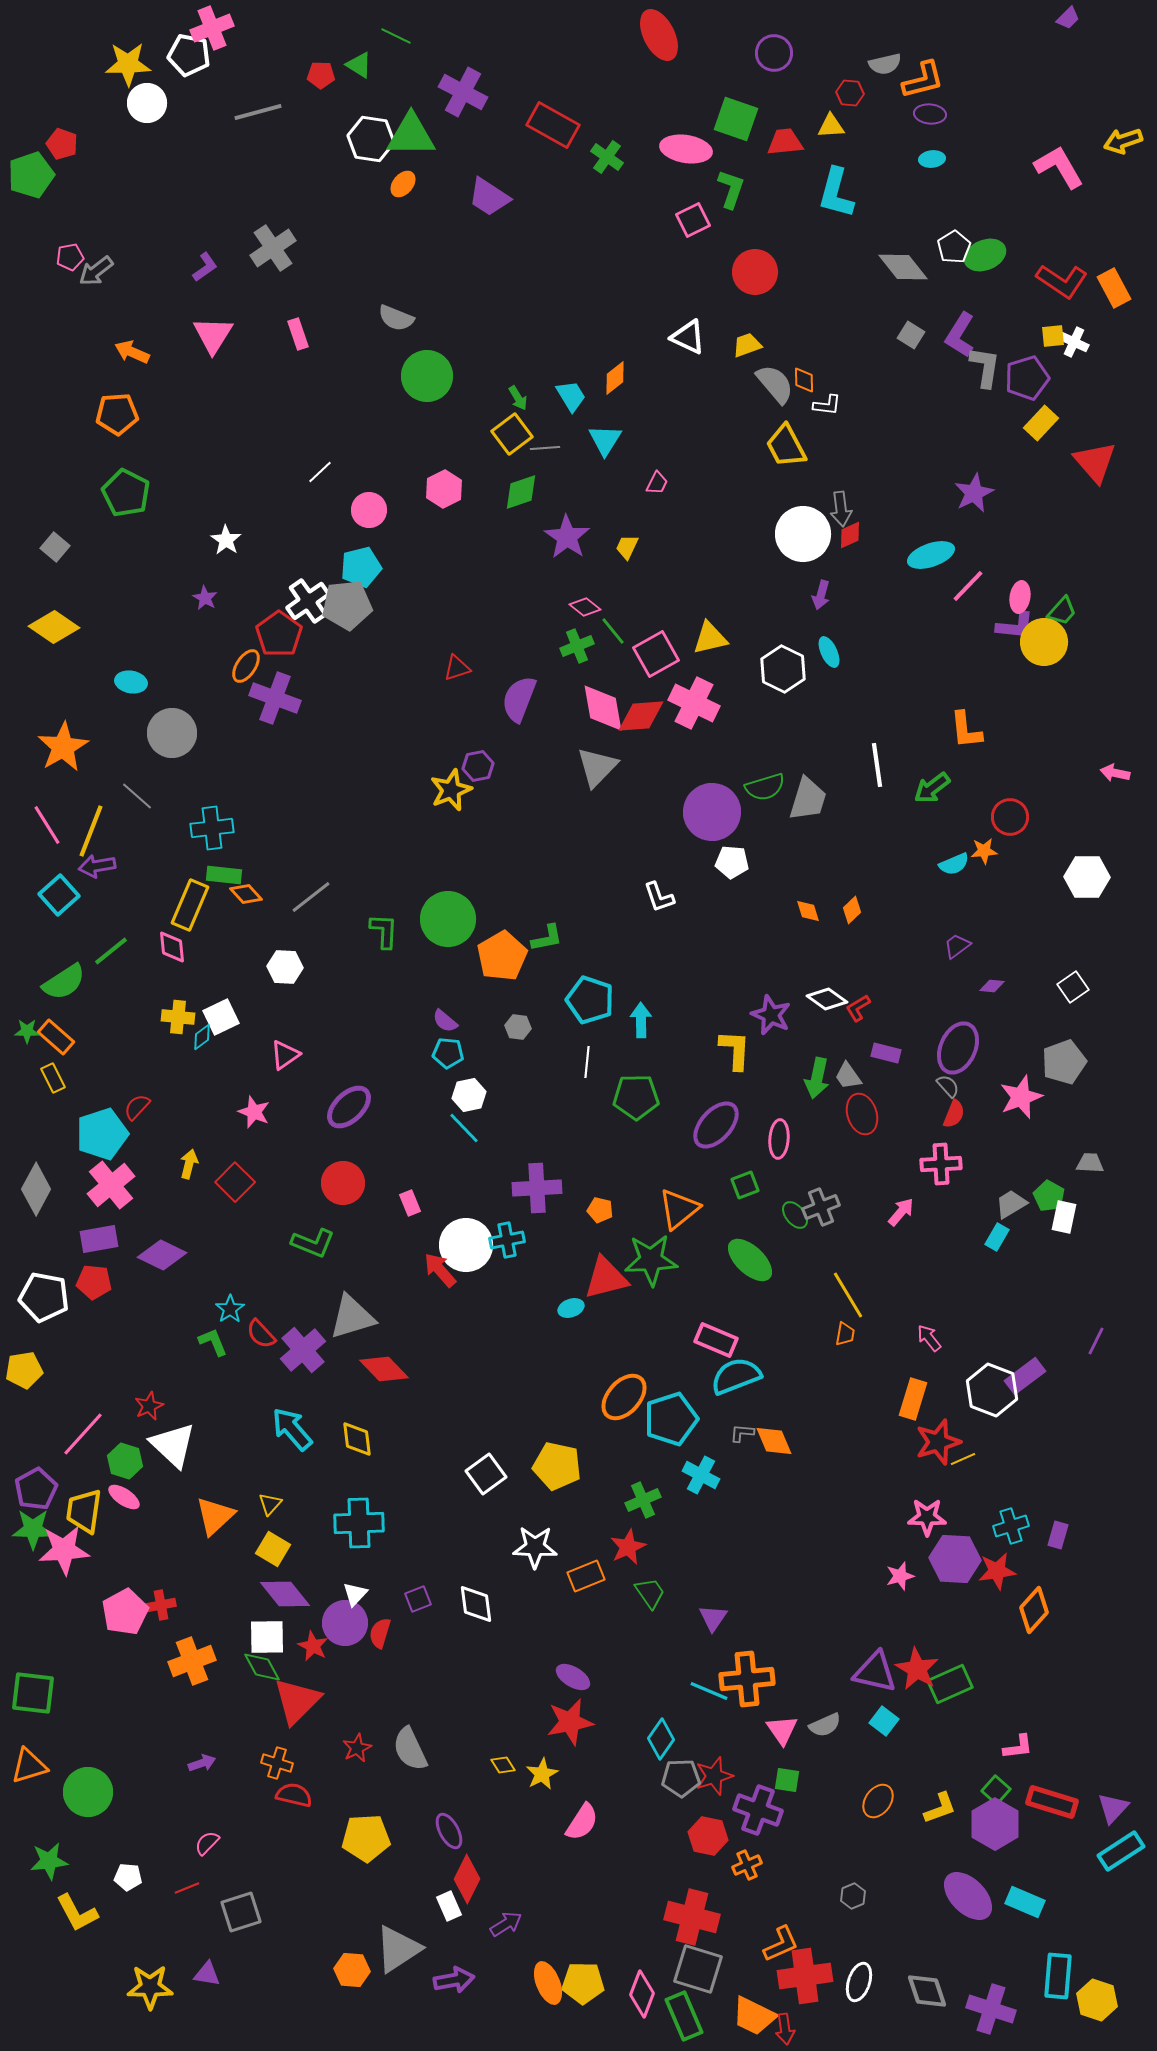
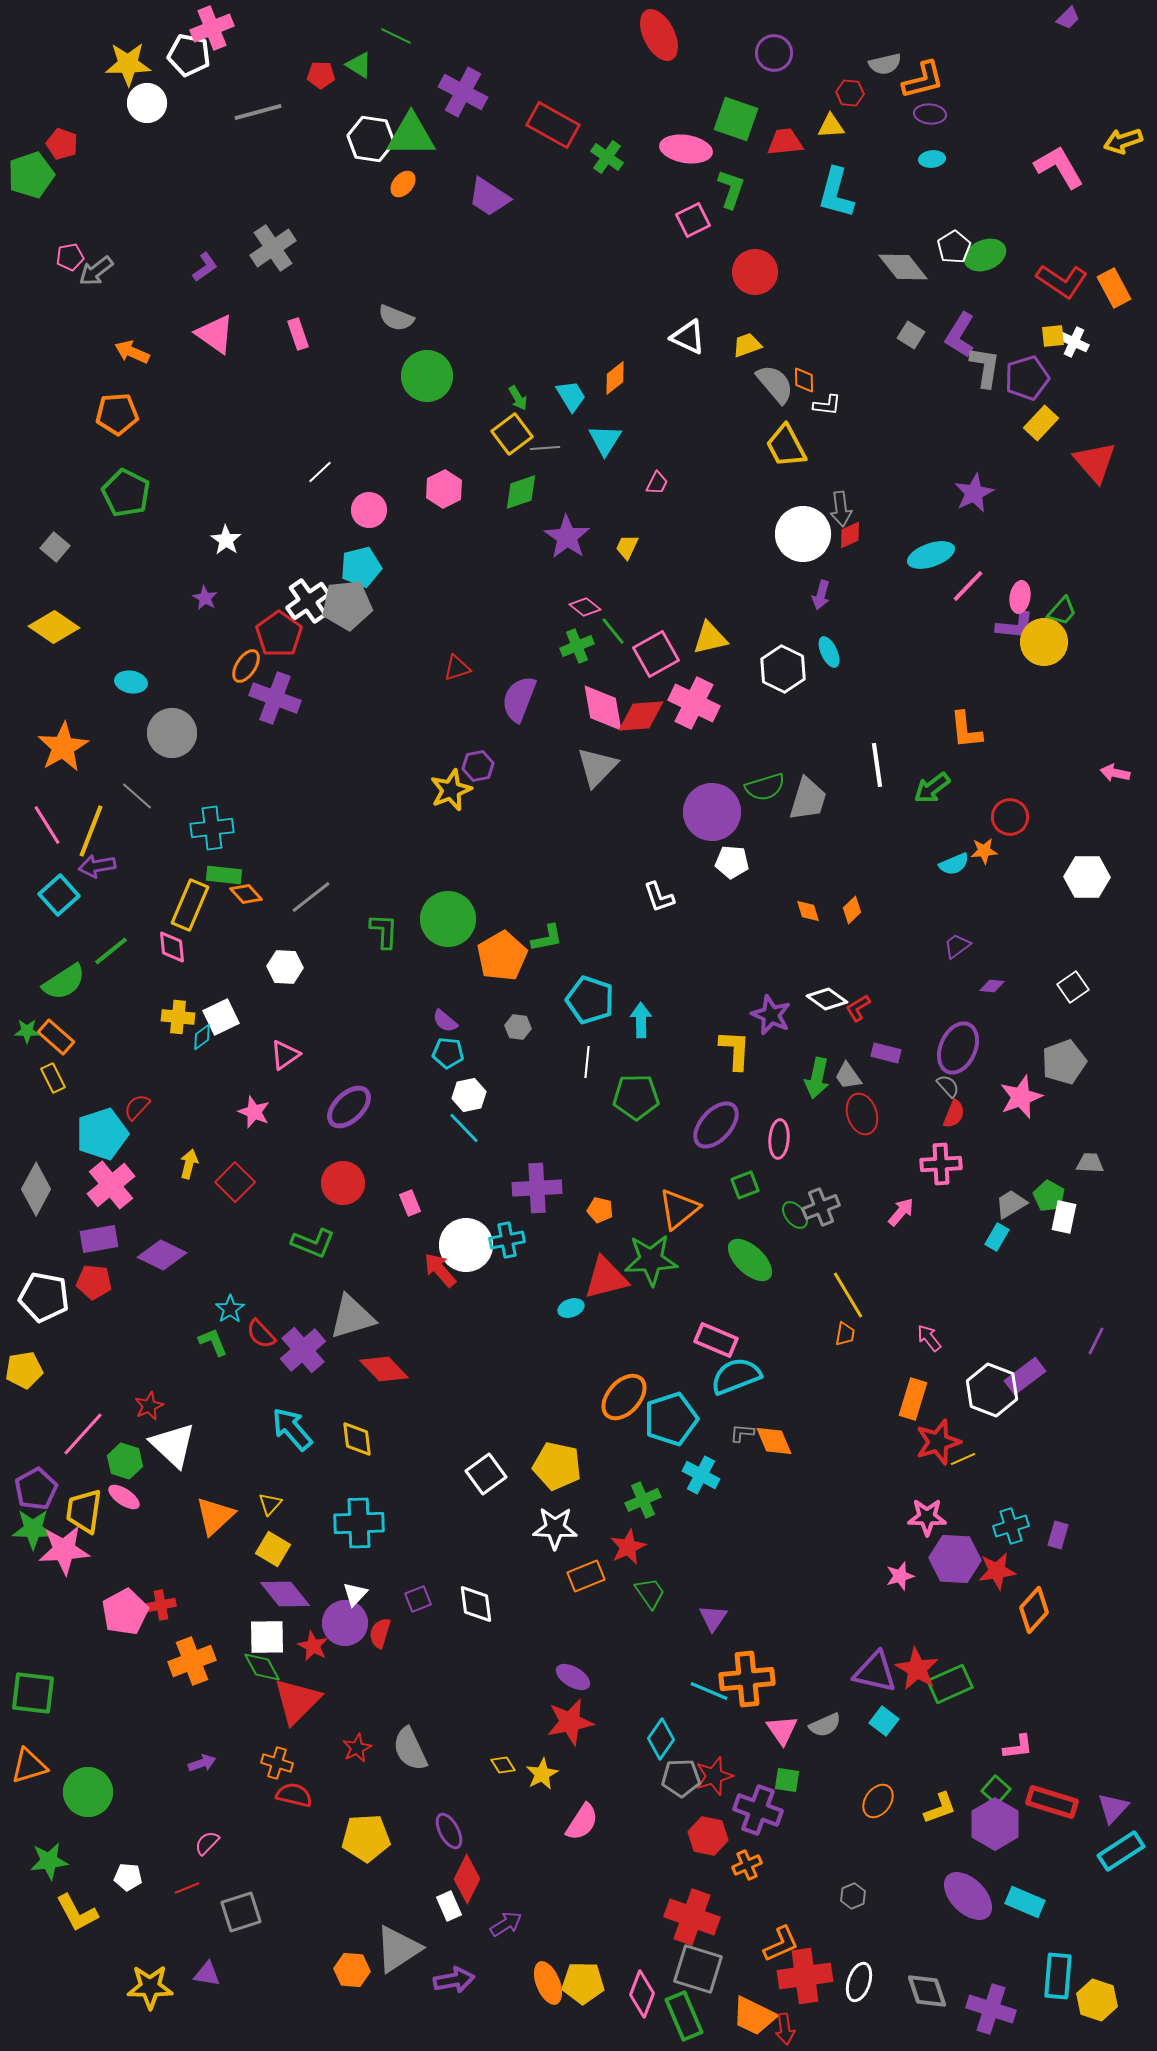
pink triangle at (213, 335): moved 2 px right, 1 px up; rotated 27 degrees counterclockwise
white star at (535, 1547): moved 20 px right, 19 px up
red cross at (692, 1917): rotated 6 degrees clockwise
